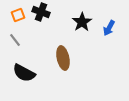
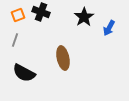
black star: moved 2 px right, 5 px up
gray line: rotated 56 degrees clockwise
